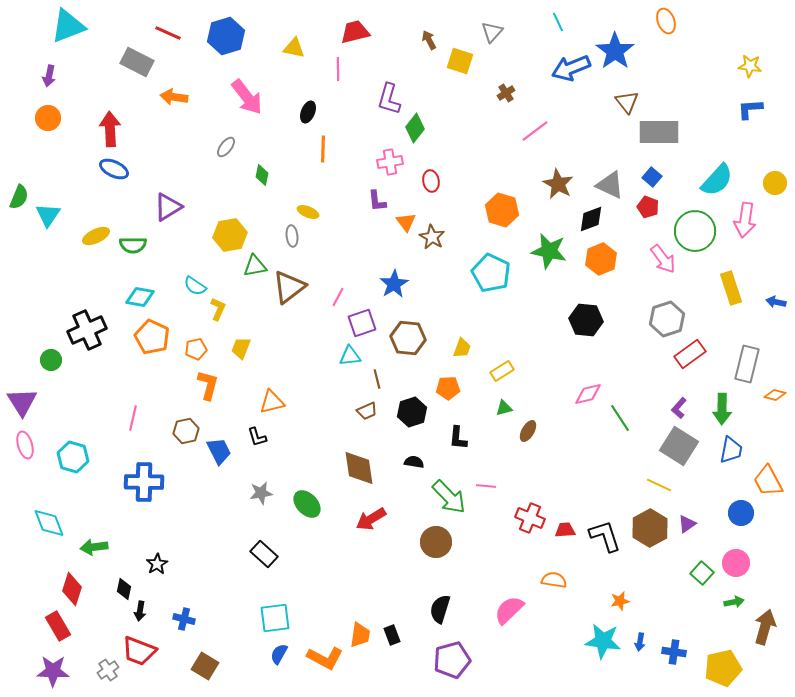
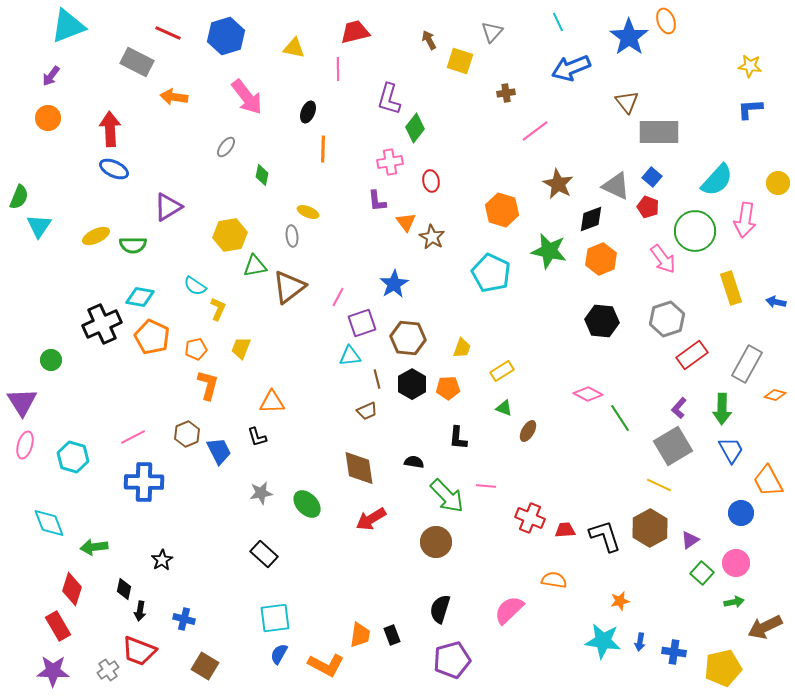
blue star at (615, 51): moved 14 px right, 14 px up
purple arrow at (49, 76): moved 2 px right; rotated 25 degrees clockwise
brown cross at (506, 93): rotated 24 degrees clockwise
yellow circle at (775, 183): moved 3 px right
gray triangle at (610, 185): moved 6 px right, 1 px down
cyan triangle at (48, 215): moved 9 px left, 11 px down
black hexagon at (586, 320): moved 16 px right, 1 px down
black cross at (87, 330): moved 15 px right, 6 px up
red rectangle at (690, 354): moved 2 px right, 1 px down
gray rectangle at (747, 364): rotated 15 degrees clockwise
pink diamond at (588, 394): rotated 40 degrees clockwise
orange triangle at (272, 402): rotated 12 degrees clockwise
green triangle at (504, 408): rotated 36 degrees clockwise
black hexagon at (412, 412): moved 28 px up; rotated 12 degrees counterclockwise
pink line at (133, 418): moved 19 px down; rotated 50 degrees clockwise
brown hexagon at (186, 431): moved 1 px right, 3 px down; rotated 10 degrees counterclockwise
pink ellipse at (25, 445): rotated 32 degrees clockwise
gray square at (679, 446): moved 6 px left; rotated 27 degrees clockwise
blue trapezoid at (731, 450): rotated 40 degrees counterclockwise
green arrow at (449, 497): moved 2 px left, 1 px up
purple triangle at (687, 524): moved 3 px right, 16 px down
black star at (157, 564): moved 5 px right, 4 px up
brown arrow at (765, 627): rotated 132 degrees counterclockwise
orange L-shape at (325, 658): moved 1 px right, 7 px down
